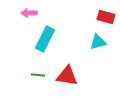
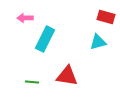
pink arrow: moved 4 px left, 5 px down
green line: moved 6 px left, 7 px down
